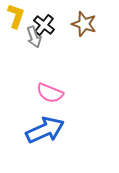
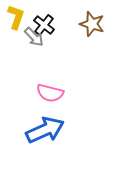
yellow L-shape: moved 1 px down
brown star: moved 8 px right
gray arrow: rotated 25 degrees counterclockwise
pink semicircle: rotated 8 degrees counterclockwise
